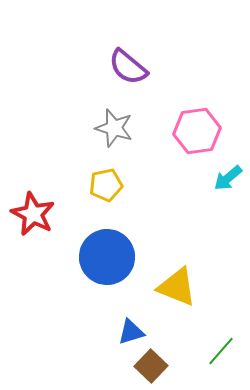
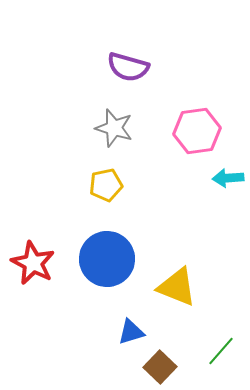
purple semicircle: rotated 24 degrees counterclockwise
cyan arrow: rotated 36 degrees clockwise
red star: moved 49 px down
blue circle: moved 2 px down
brown square: moved 9 px right, 1 px down
